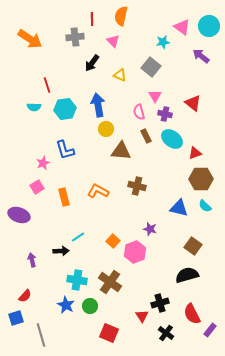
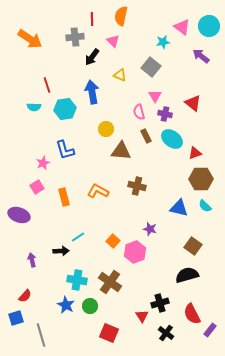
black arrow at (92, 63): moved 6 px up
blue arrow at (98, 105): moved 6 px left, 13 px up
